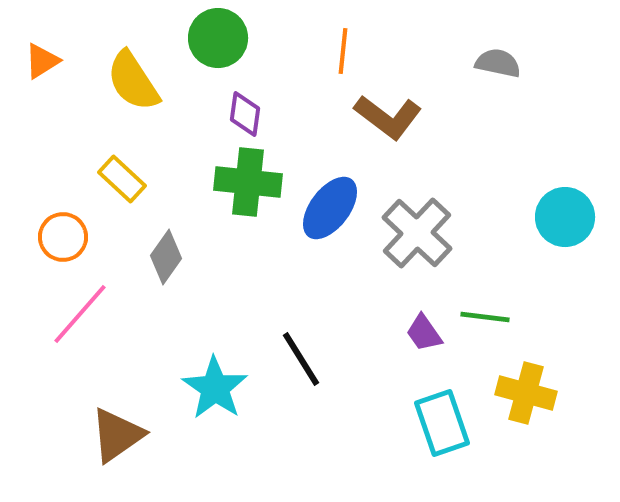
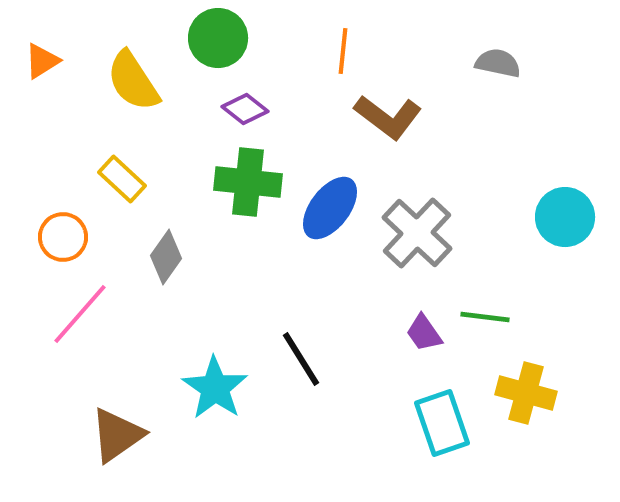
purple diamond: moved 5 px up; rotated 60 degrees counterclockwise
